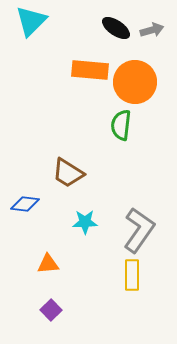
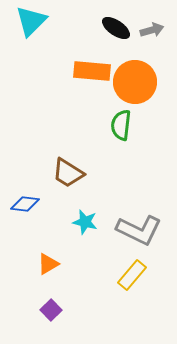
orange rectangle: moved 2 px right, 1 px down
cyan star: rotated 15 degrees clockwise
gray L-shape: rotated 81 degrees clockwise
orange triangle: rotated 25 degrees counterclockwise
yellow rectangle: rotated 40 degrees clockwise
